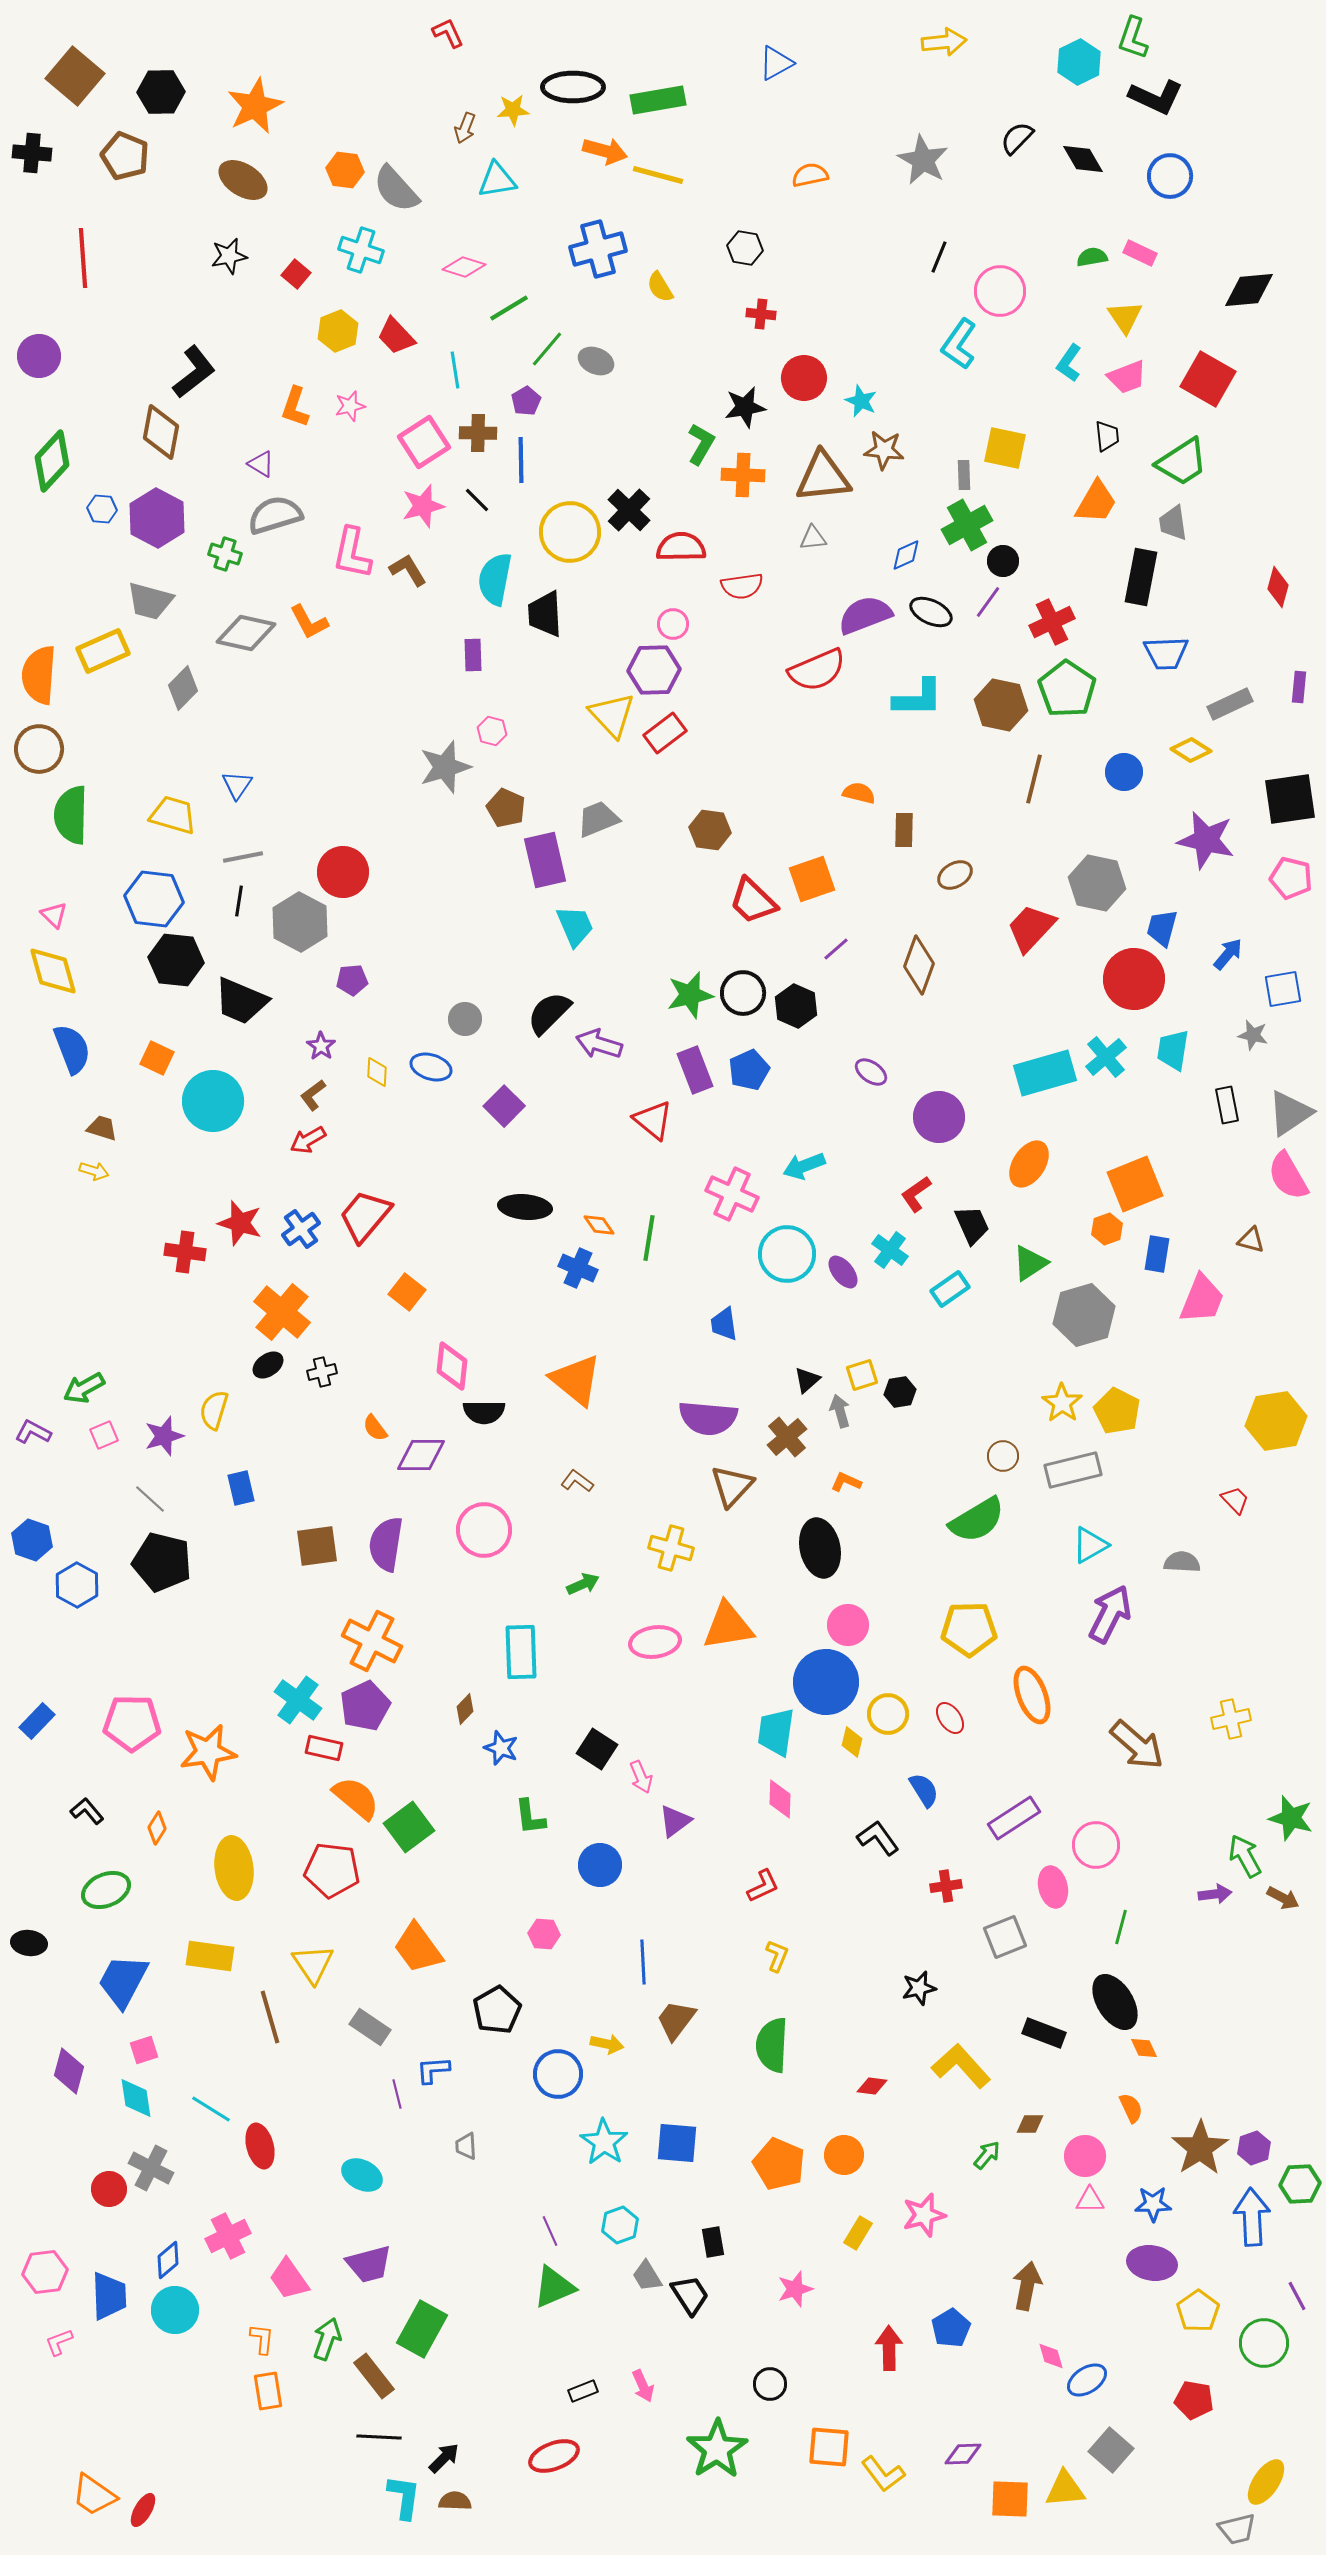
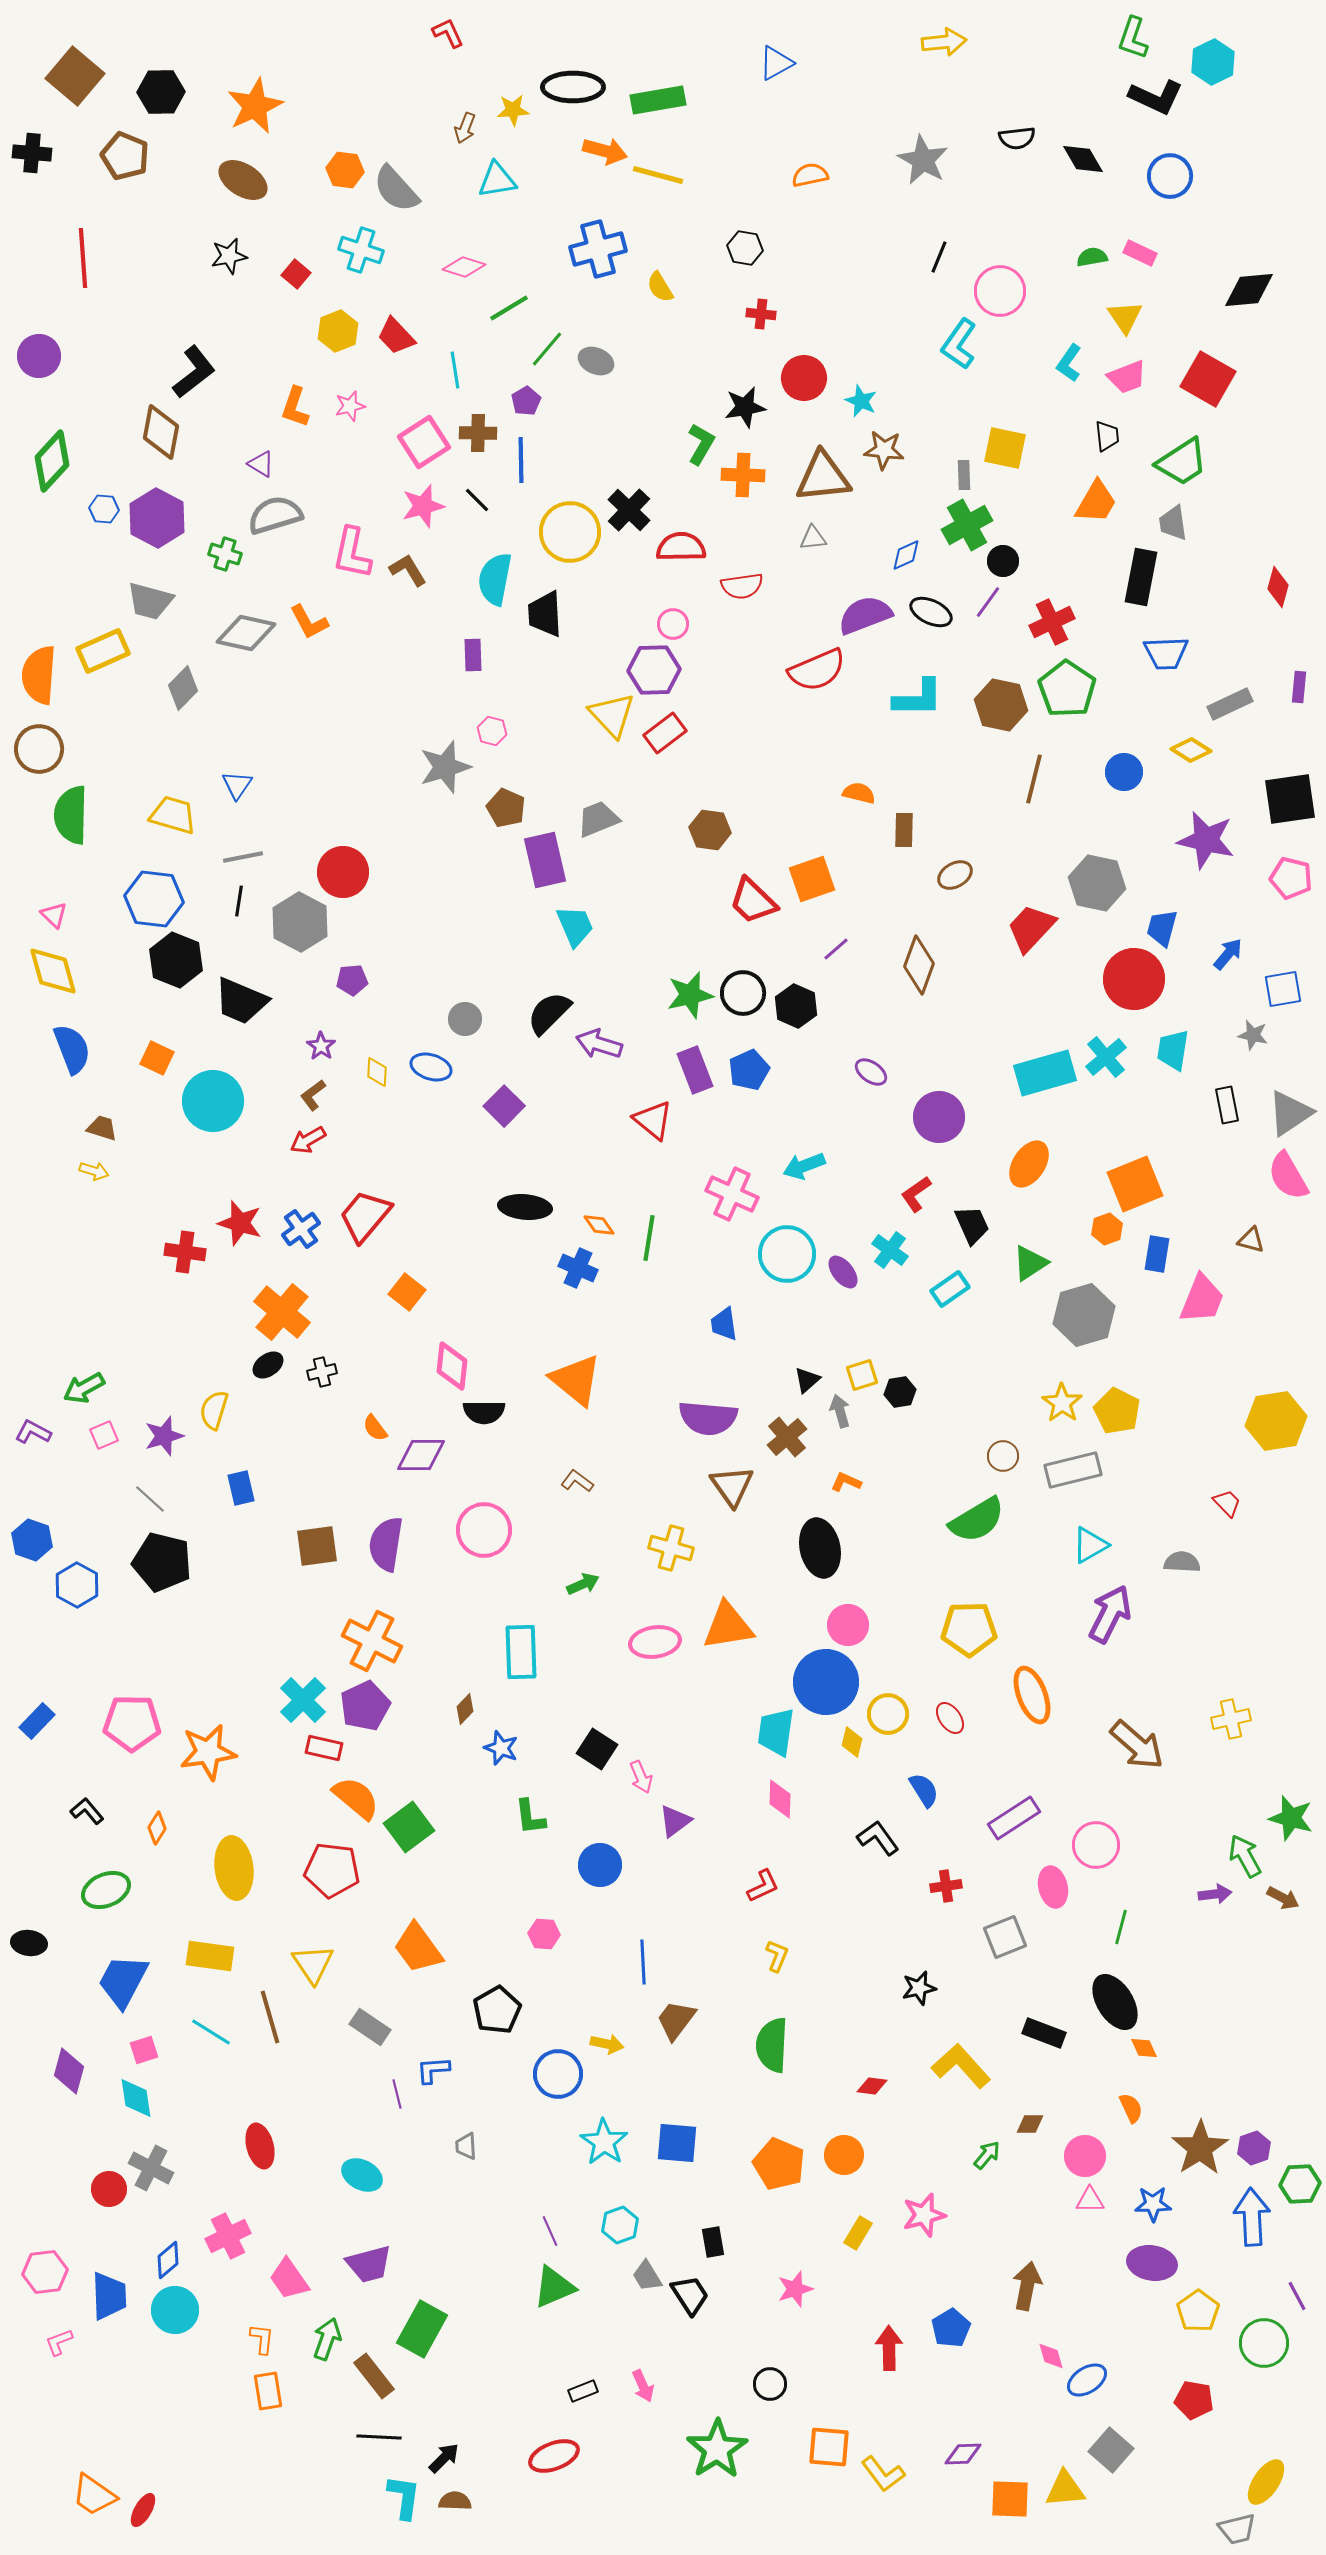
cyan hexagon at (1079, 62): moved 134 px right
black semicircle at (1017, 138): rotated 141 degrees counterclockwise
blue hexagon at (102, 509): moved 2 px right
black hexagon at (176, 960): rotated 16 degrees clockwise
brown triangle at (732, 1486): rotated 18 degrees counterclockwise
red trapezoid at (1235, 1500): moved 8 px left, 3 px down
cyan cross at (298, 1700): moved 5 px right; rotated 9 degrees clockwise
cyan line at (211, 2109): moved 77 px up
